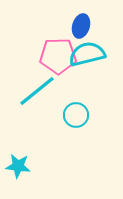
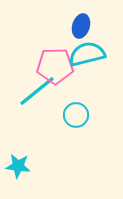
pink pentagon: moved 3 px left, 10 px down
